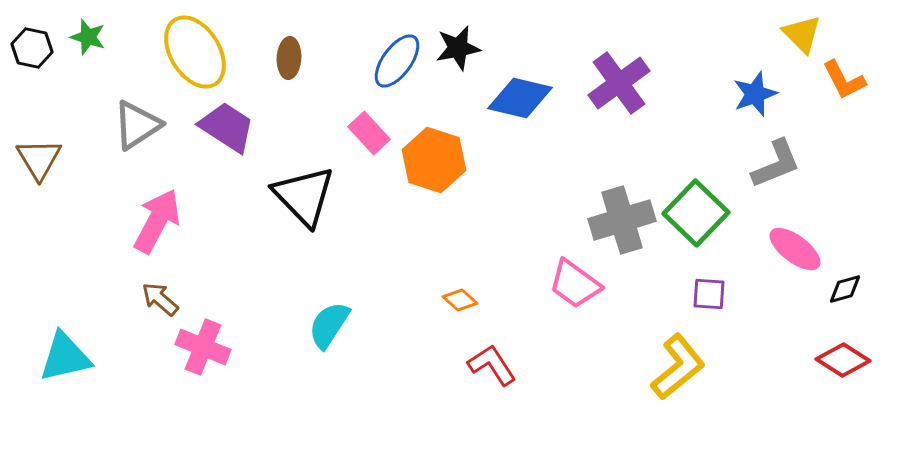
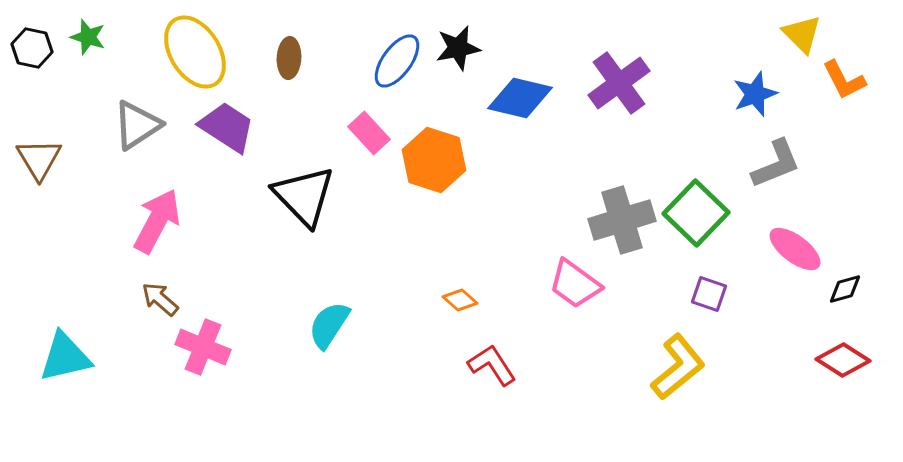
purple square: rotated 15 degrees clockwise
